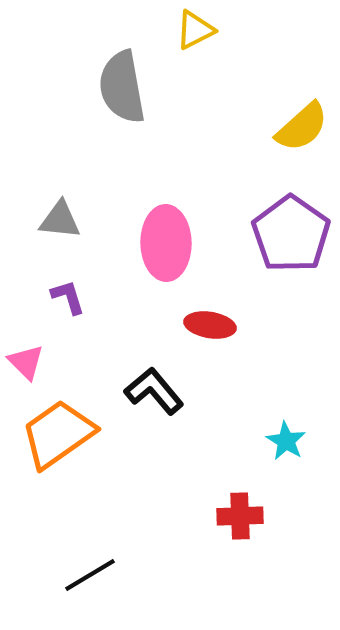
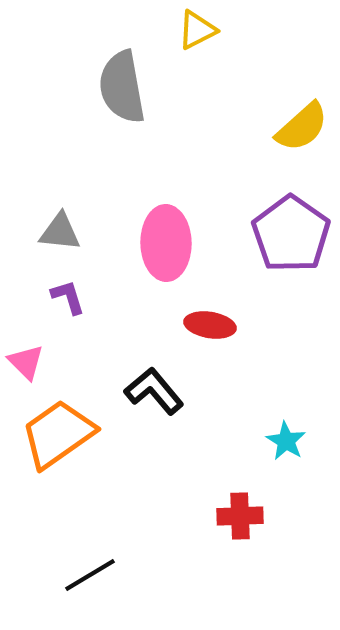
yellow triangle: moved 2 px right
gray triangle: moved 12 px down
